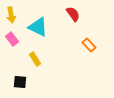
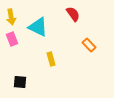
yellow arrow: moved 2 px down
pink rectangle: rotated 16 degrees clockwise
yellow rectangle: moved 16 px right; rotated 16 degrees clockwise
